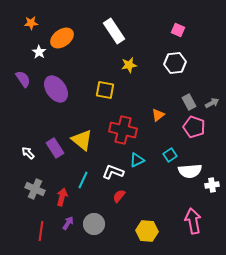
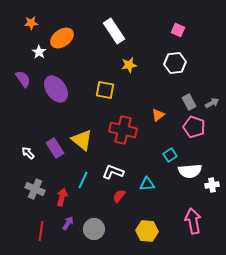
cyan triangle: moved 10 px right, 24 px down; rotated 21 degrees clockwise
gray circle: moved 5 px down
